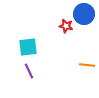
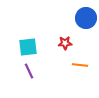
blue circle: moved 2 px right, 4 px down
red star: moved 1 px left, 17 px down; rotated 16 degrees counterclockwise
orange line: moved 7 px left
